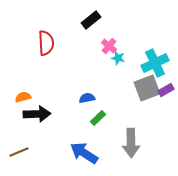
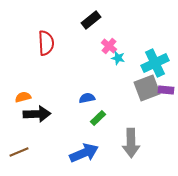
purple rectangle: rotated 35 degrees clockwise
blue arrow: rotated 124 degrees clockwise
